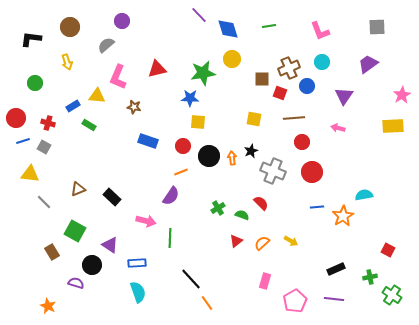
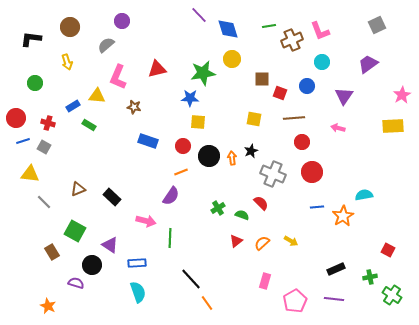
gray square at (377, 27): moved 2 px up; rotated 24 degrees counterclockwise
brown cross at (289, 68): moved 3 px right, 28 px up
gray cross at (273, 171): moved 3 px down
